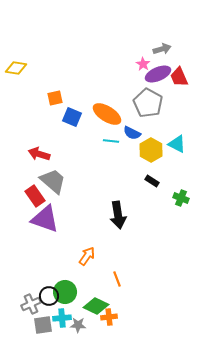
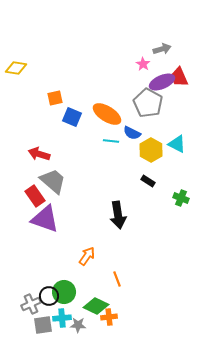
purple ellipse: moved 4 px right, 8 px down
black rectangle: moved 4 px left
green circle: moved 1 px left
